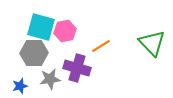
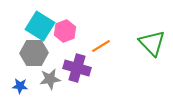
cyan square: moved 1 px left, 1 px up; rotated 16 degrees clockwise
pink hexagon: rotated 10 degrees counterclockwise
blue star: rotated 21 degrees clockwise
